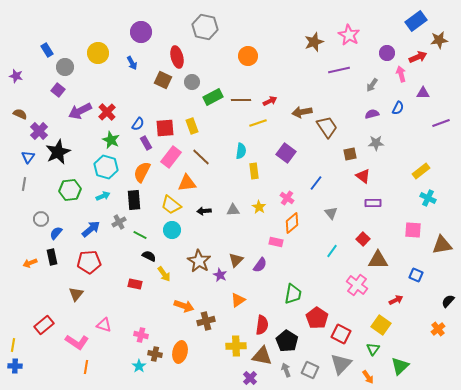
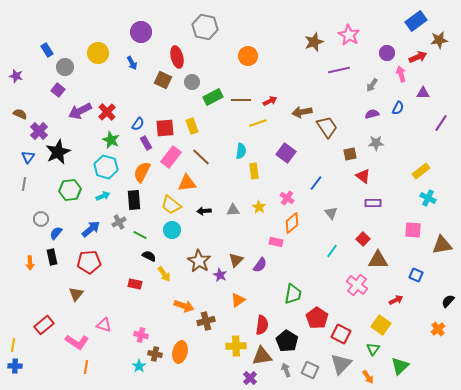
purple line at (441, 123): rotated 36 degrees counterclockwise
orange arrow at (30, 263): rotated 72 degrees counterclockwise
brown triangle at (262, 356): rotated 20 degrees counterclockwise
